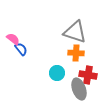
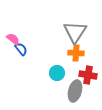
gray triangle: rotated 45 degrees clockwise
gray ellipse: moved 4 px left, 2 px down; rotated 35 degrees clockwise
